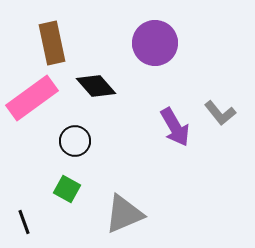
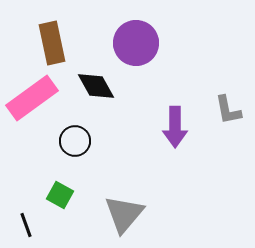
purple circle: moved 19 px left
black diamond: rotated 12 degrees clockwise
gray L-shape: moved 8 px right, 3 px up; rotated 28 degrees clockwise
purple arrow: rotated 30 degrees clockwise
green square: moved 7 px left, 6 px down
gray triangle: rotated 27 degrees counterclockwise
black line: moved 2 px right, 3 px down
